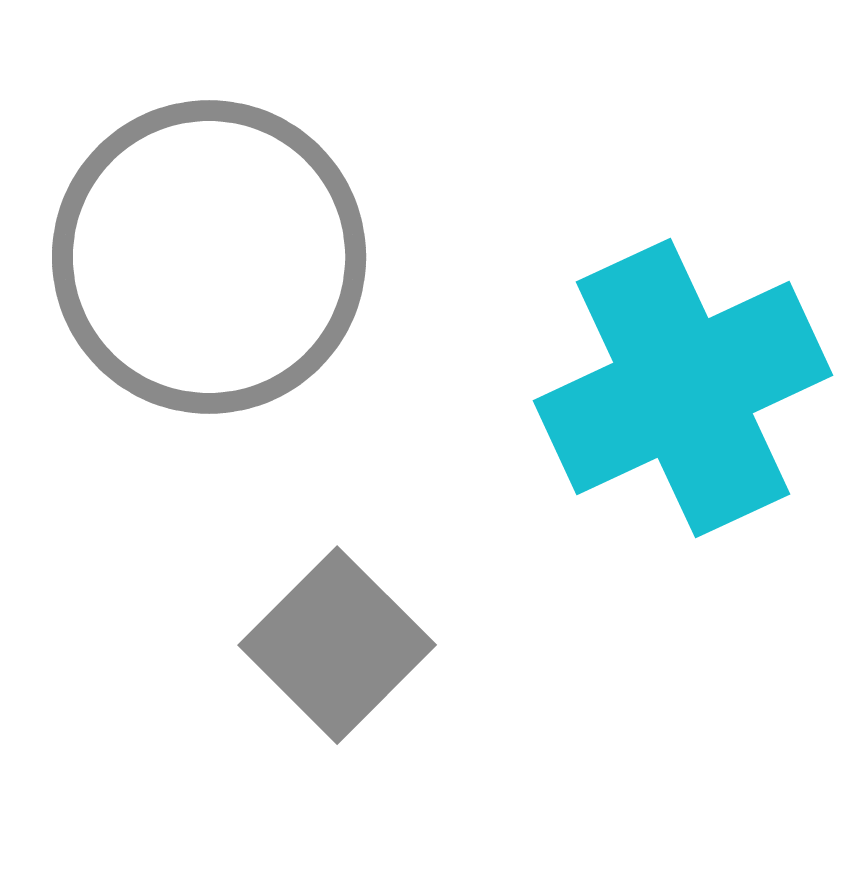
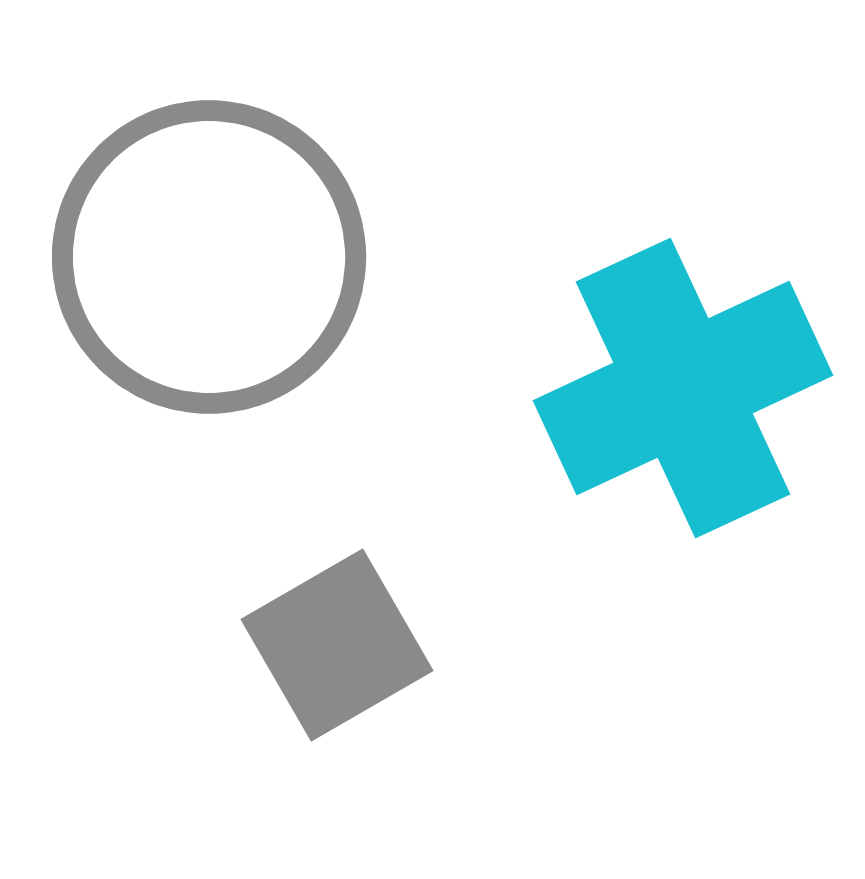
gray square: rotated 15 degrees clockwise
